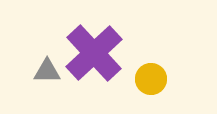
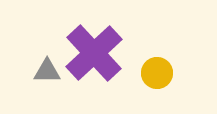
yellow circle: moved 6 px right, 6 px up
